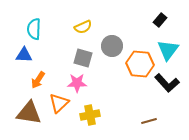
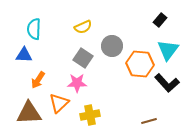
gray square: rotated 18 degrees clockwise
brown triangle: rotated 12 degrees counterclockwise
